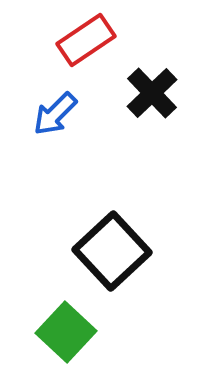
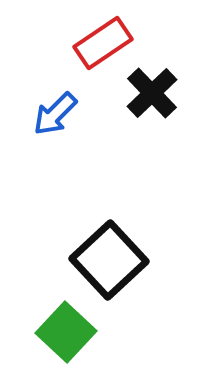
red rectangle: moved 17 px right, 3 px down
black square: moved 3 px left, 9 px down
